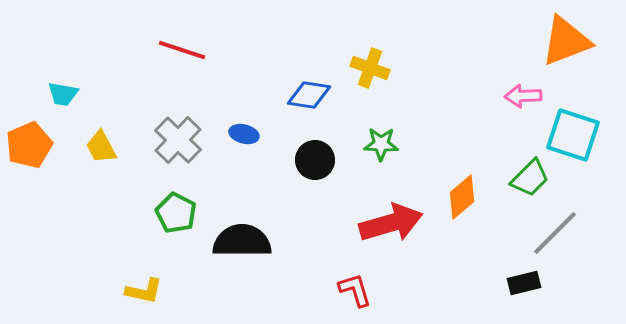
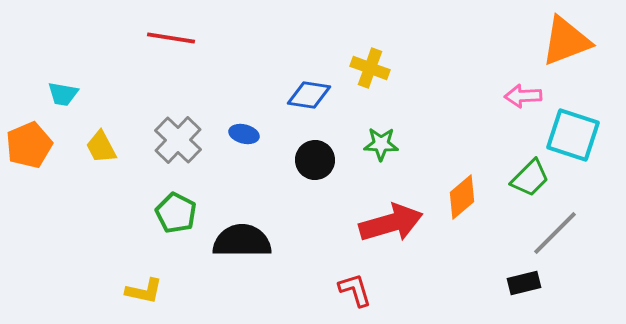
red line: moved 11 px left, 12 px up; rotated 9 degrees counterclockwise
